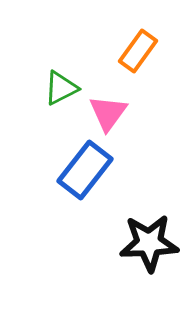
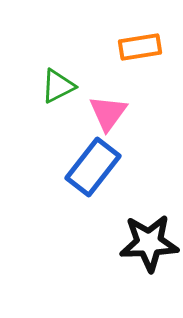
orange rectangle: moved 2 px right, 4 px up; rotated 45 degrees clockwise
green triangle: moved 3 px left, 2 px up
blue rectangle: moved 8 px right, 3 px up
